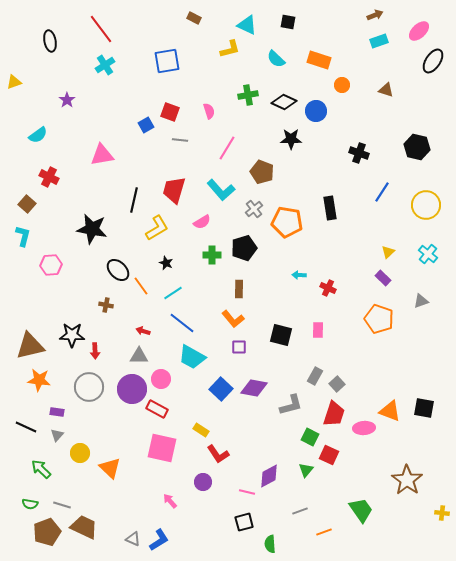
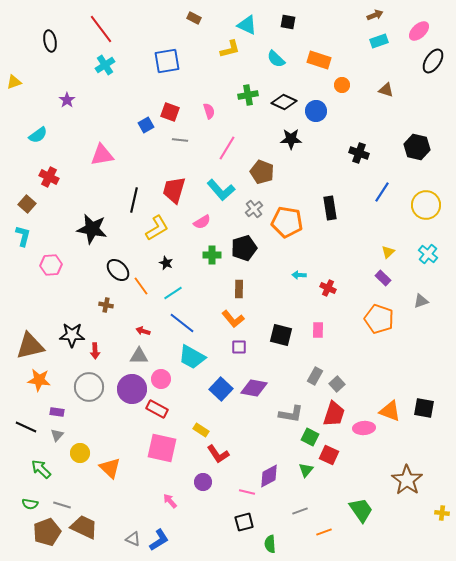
gray L-shape at (291, 405): moved 9 px down; rotated 25 degrees clockwise
